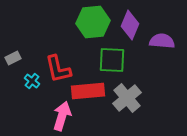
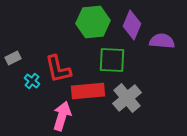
purple diamond: moved 2 px right
